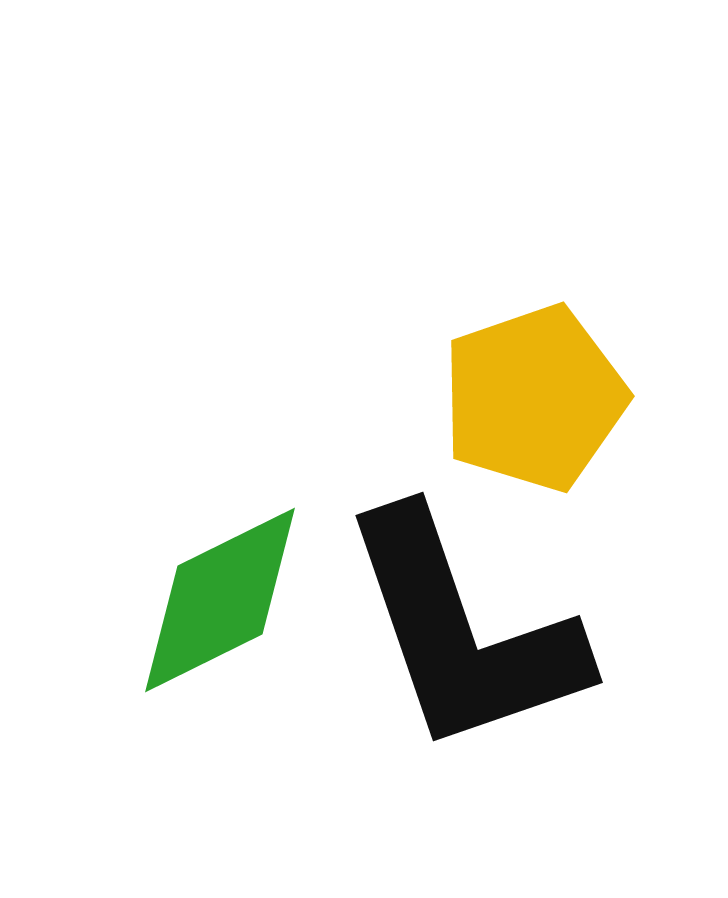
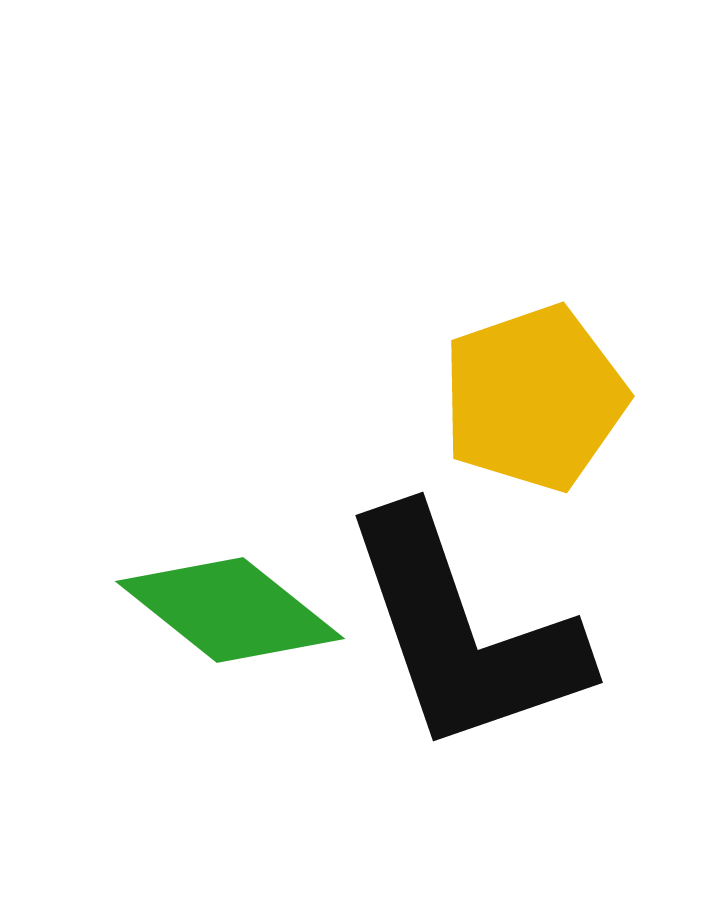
green diamond: moved 10 px right, 10 px down; rotated 65 degrees clockwise
